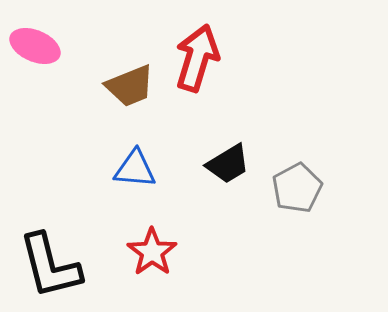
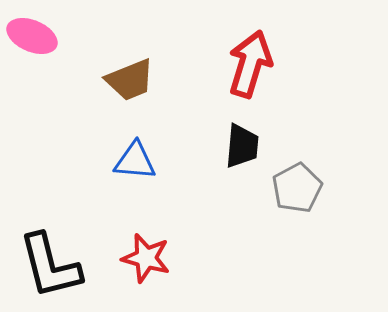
pink ellipse: moved 3 px left, 10 px up
red arrow: moved 53 px right, 6 px down
brown trapezoid: moved 6 px up
black trapezoid: moved 14 px right, 18 px up; rotated 54 degrees counterclockwise
blue triangle: moved 8 px up
red star: moved 6 px left, 6 px down; rotated 21 degrees counterclockwise
